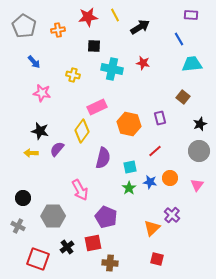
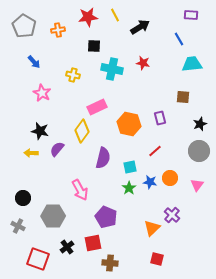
pink star at (42, 93): rotated 18 degrees clockwise
brown square at (183, 97): rotated 32 degrees counterclockwise
